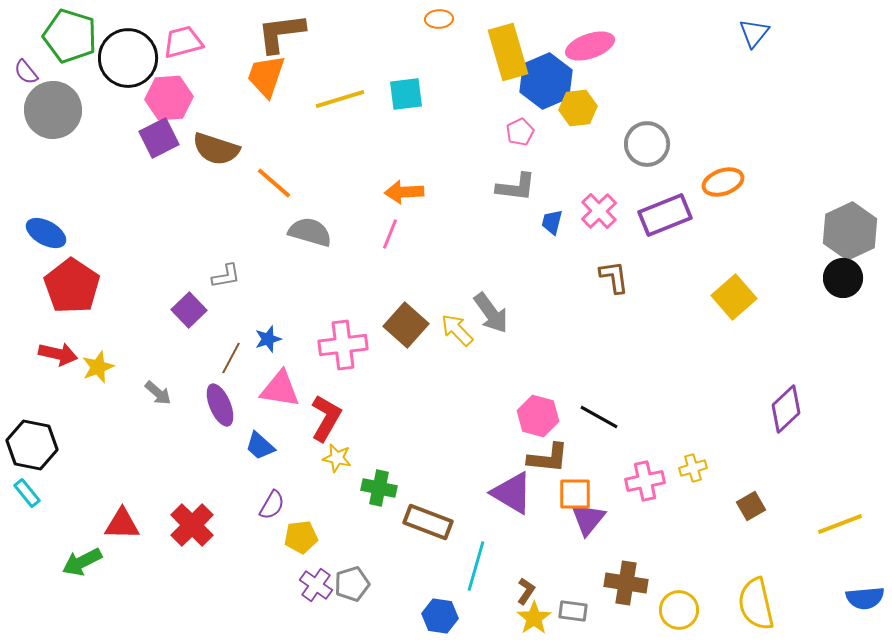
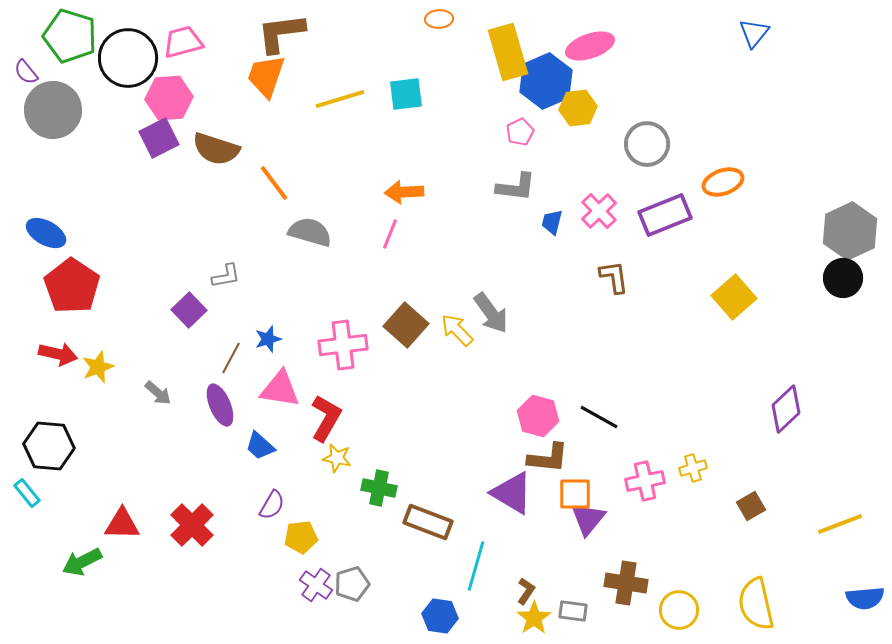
orange line at (274, 183): rotated 12 degrees clockwise
black hexagon at (32, 445): moved 17 px right, 1 px down; rotated 6 degrees counterclockwise
